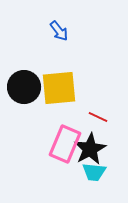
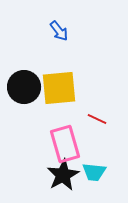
red line: moved 1 px left, 2 px down
pink rectangle: rotated 39 degrees counterclockwise
black star: moved 27 px left, 26 px down
